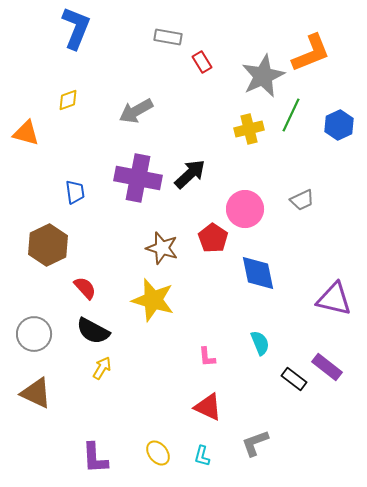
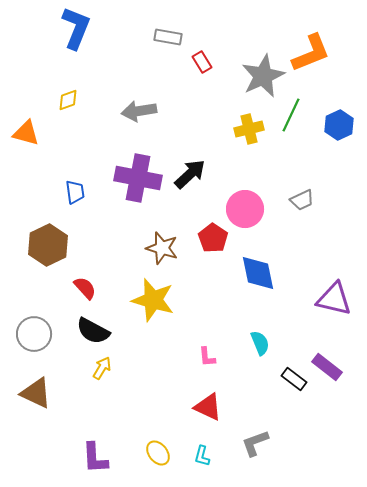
gray arrow: moved 3 px right; rotated 20 degrees clockwise
